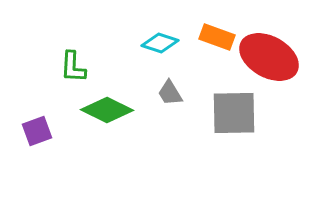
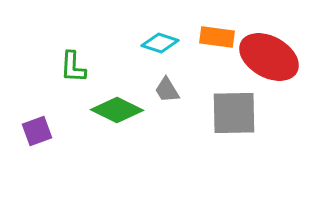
orange rectangle: rotated 12 degrees counterclockwise
gray trapezoid: moved 3 px left, 3 px up
green diamond: moved 10 px right
